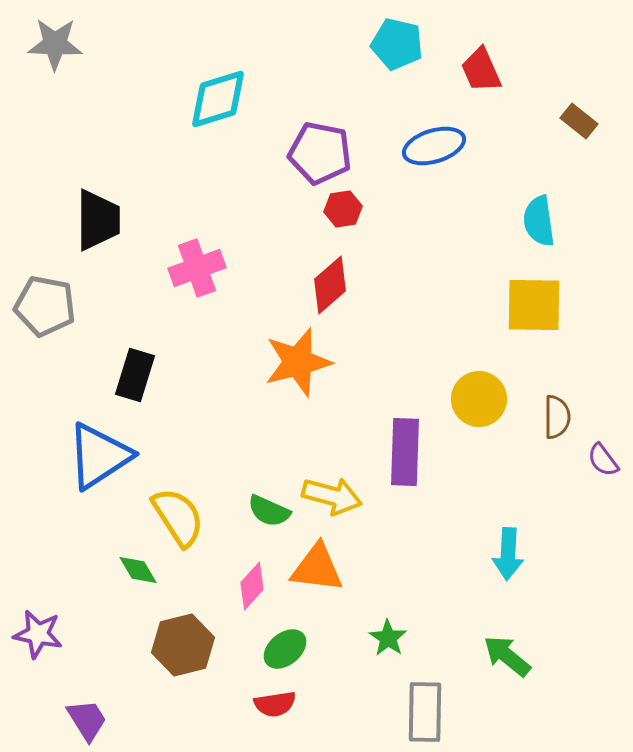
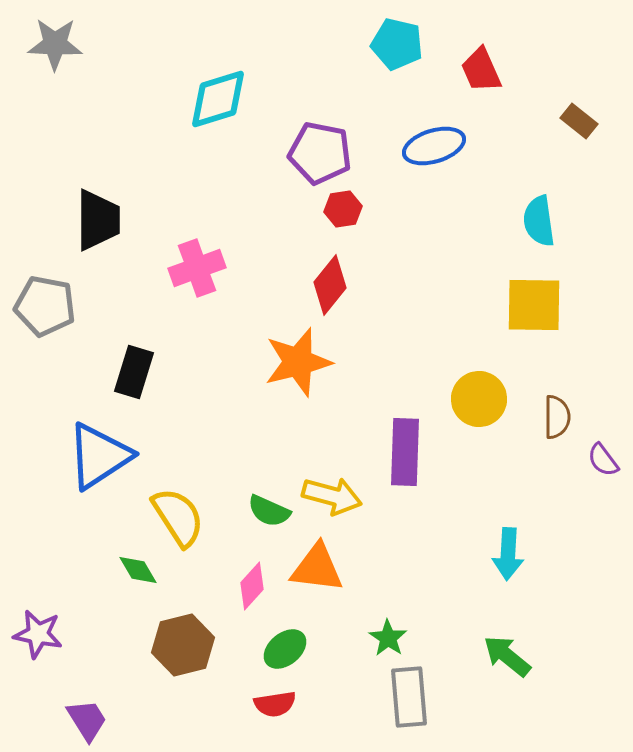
red diamond: rotated 10 degrees counterclockwise
black rectangle: moved 1 px left, 3 px up
gray rectangle: moved 16 px left, 15 px up; rotated 6 degrees counterclockwise
